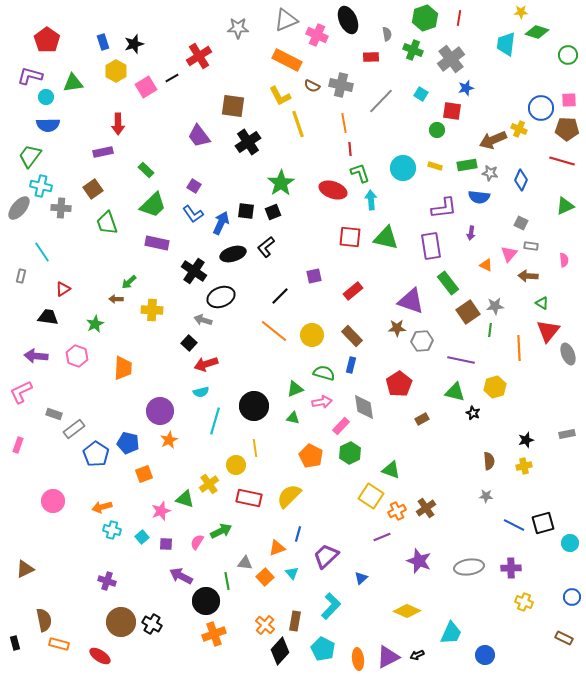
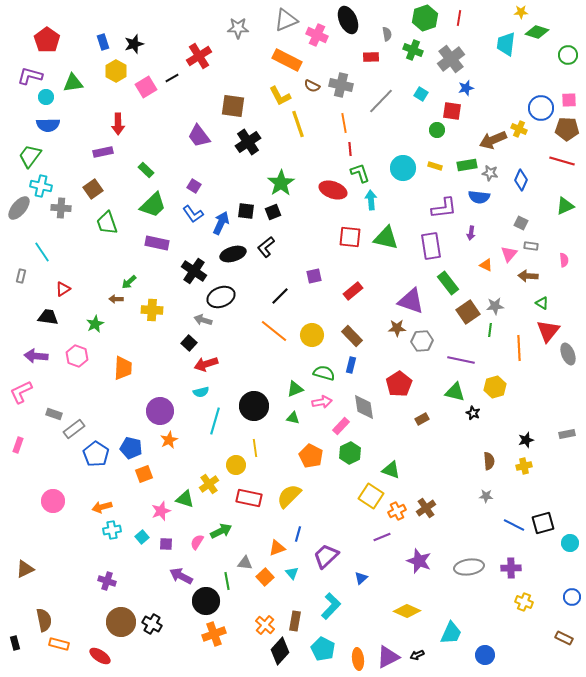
blue pentagon at (128, 443): moved 3 px right, 5 px down
cyan cross at (112, 530): rotated 24 degrees counterclockwise
